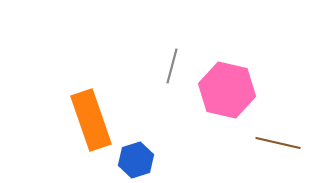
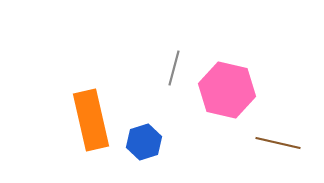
gray line: moved 2 px right, 2 px down
orange rectangle: rotated 6 degrees clockwise
blue hexagon: moved 8 px right, 18 px up
